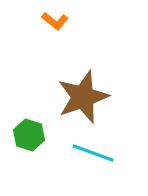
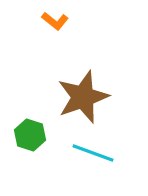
green hexagon: moved 1 px right
